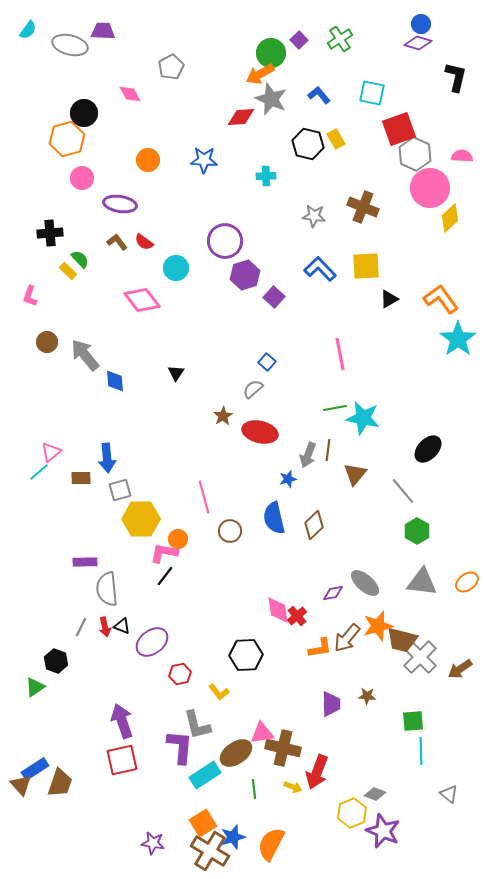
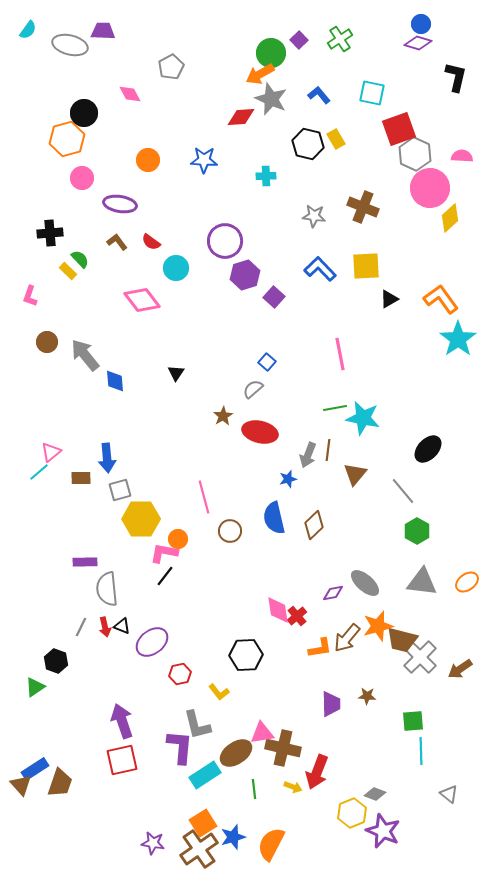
red semicircle at (144, 242): moved 7 px right
brown cross at (210, 851): moved 11 px left, 2 px up; rotated 24 degrees clockwise
